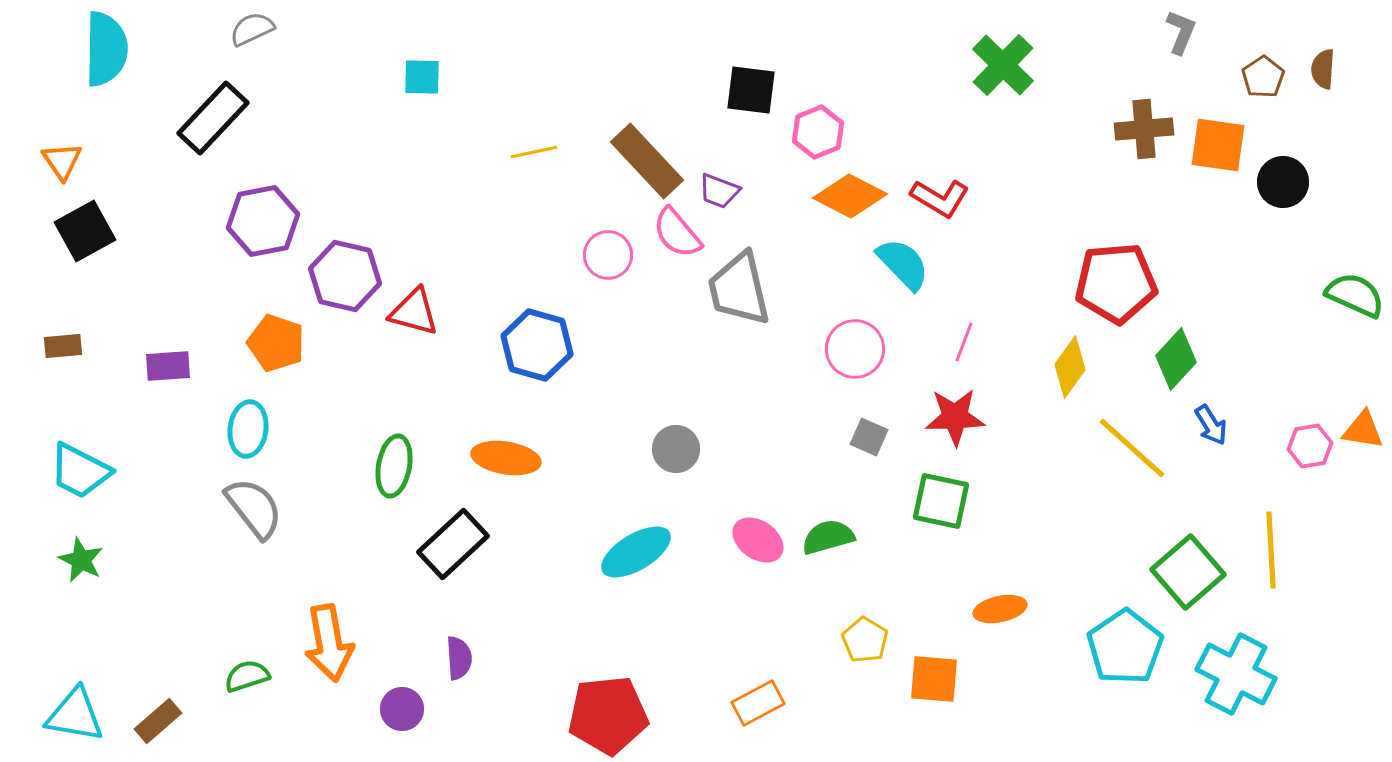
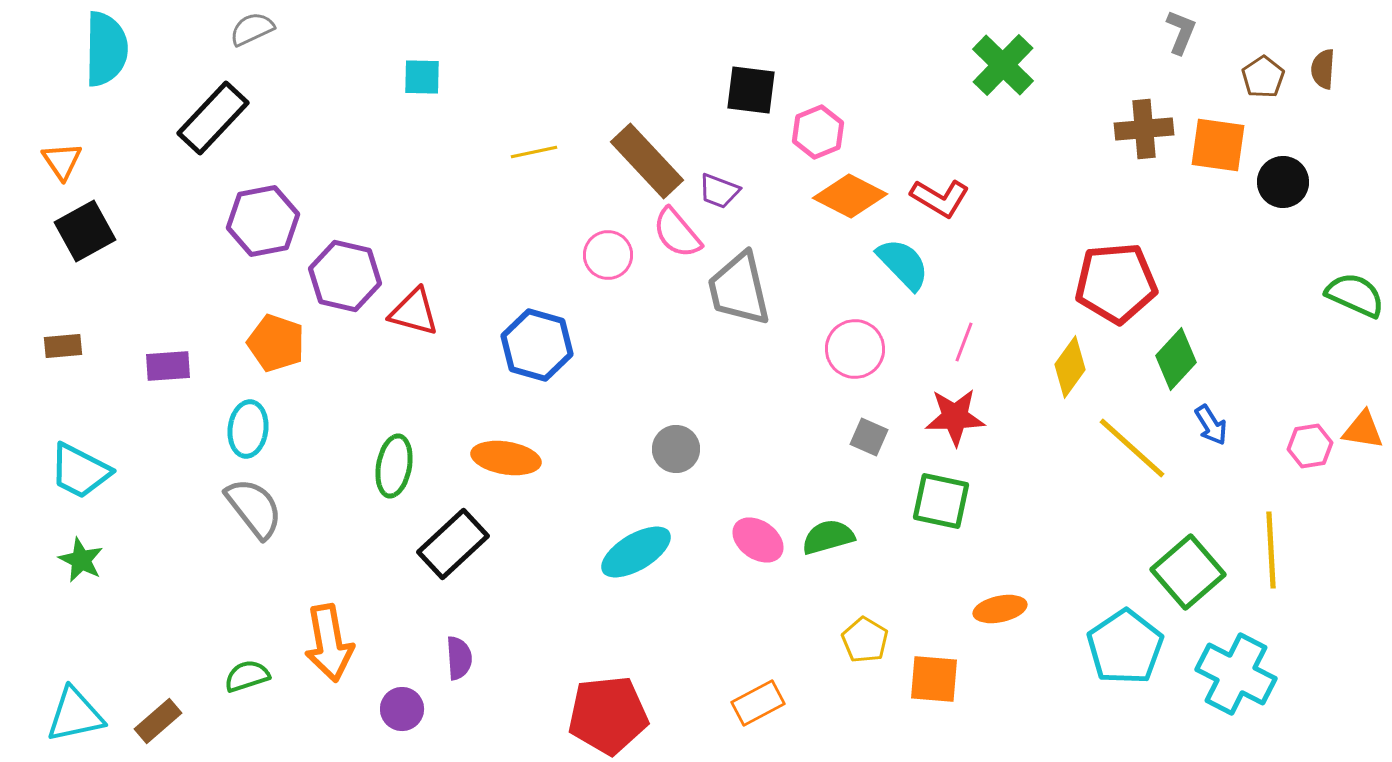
cyan triangle at (75, 715): rotated 22 degrees counterclockwise
